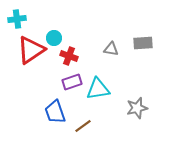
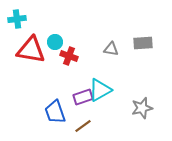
cyan circle: moved 1 px right, 4 px down
red triangle: rotated 44 degrees clockwise
purple rectangle: moved 11 px right, 15 px down
cyan triangle: moved 2 px right, 1 px down; rotated 20 degrees counterclockwise
gray star: moved 5 px right
